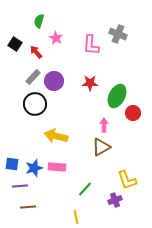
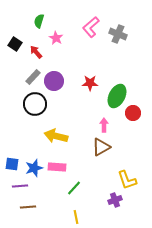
pink L-shape: moved 18 px up; rotated 45 degrees clockwise
green line: moved 11 px left, 1 px up
